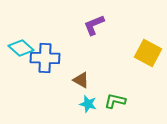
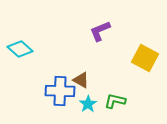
purple L-shape: moved 6 px right, 6 px down
cyan diamond: moved 1 px left, 1 px down
yellow square: moved 3 px left, 5 px down
blue cross: moved 15 px right, 33 px down
cyan star: rotated 24 degrees clockwise
